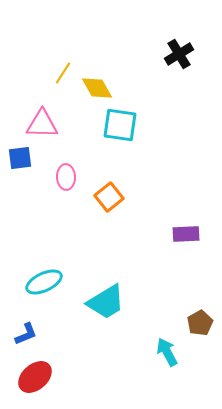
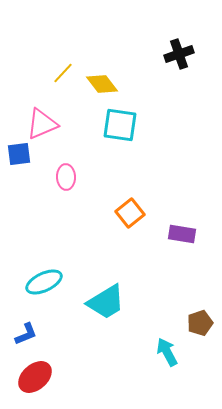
black cross: rotated 12 degrees clockwise
yellow line: rotated 10 degrees clockwise
yellow diamond: moved 5 px right, 4 px up; rotated 8 degrees counterclockwise
pink triangle: rotated 24 degrees counterclockwise
blue square: moved 1 px left, 4 px up
orange square: moved 21 px right, 16 px down
purple rectangle: moved 4 px left; rotated 12 degrees clockwise
brown pentagon: rotated 10 degrees clockwise
